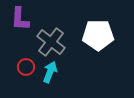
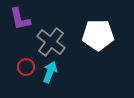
purple L-shape: rotated 15 degrees counterclockwise
